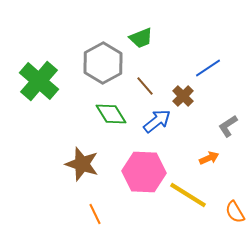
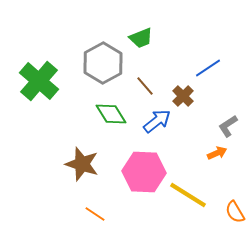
orange arrow: moved 8 px right, 5 px up
orange line: rotated 30 degrees counterclockwise
